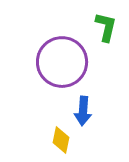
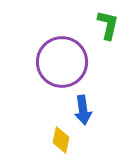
green L-shape: moved 2 px right, 2 px up
blue arrow: moved 1 px up; rotated 12 degrees counterclockwise
